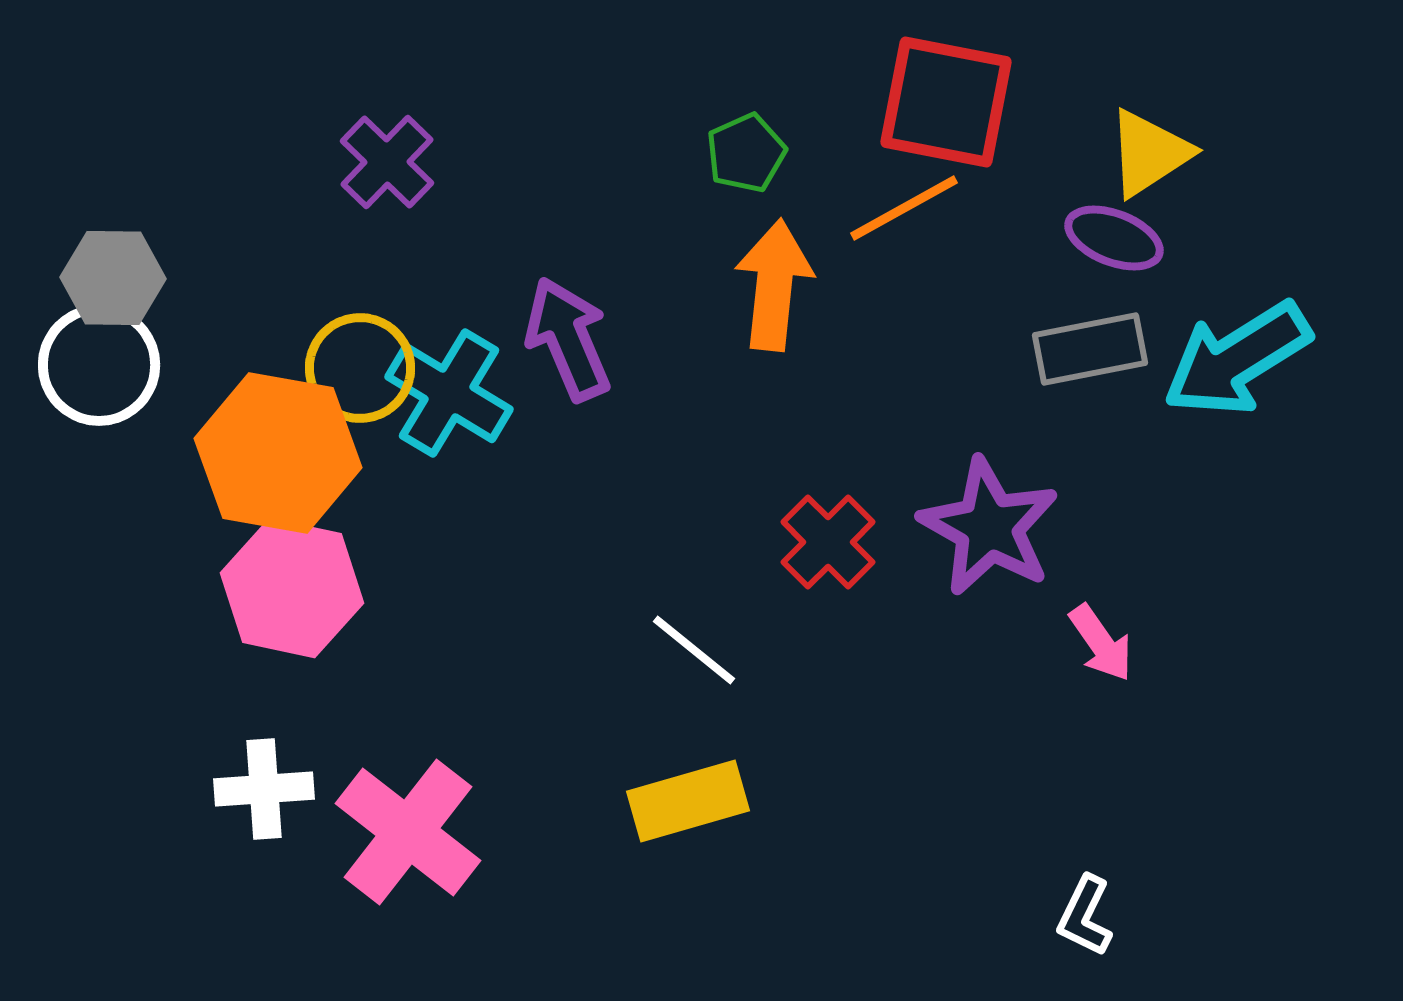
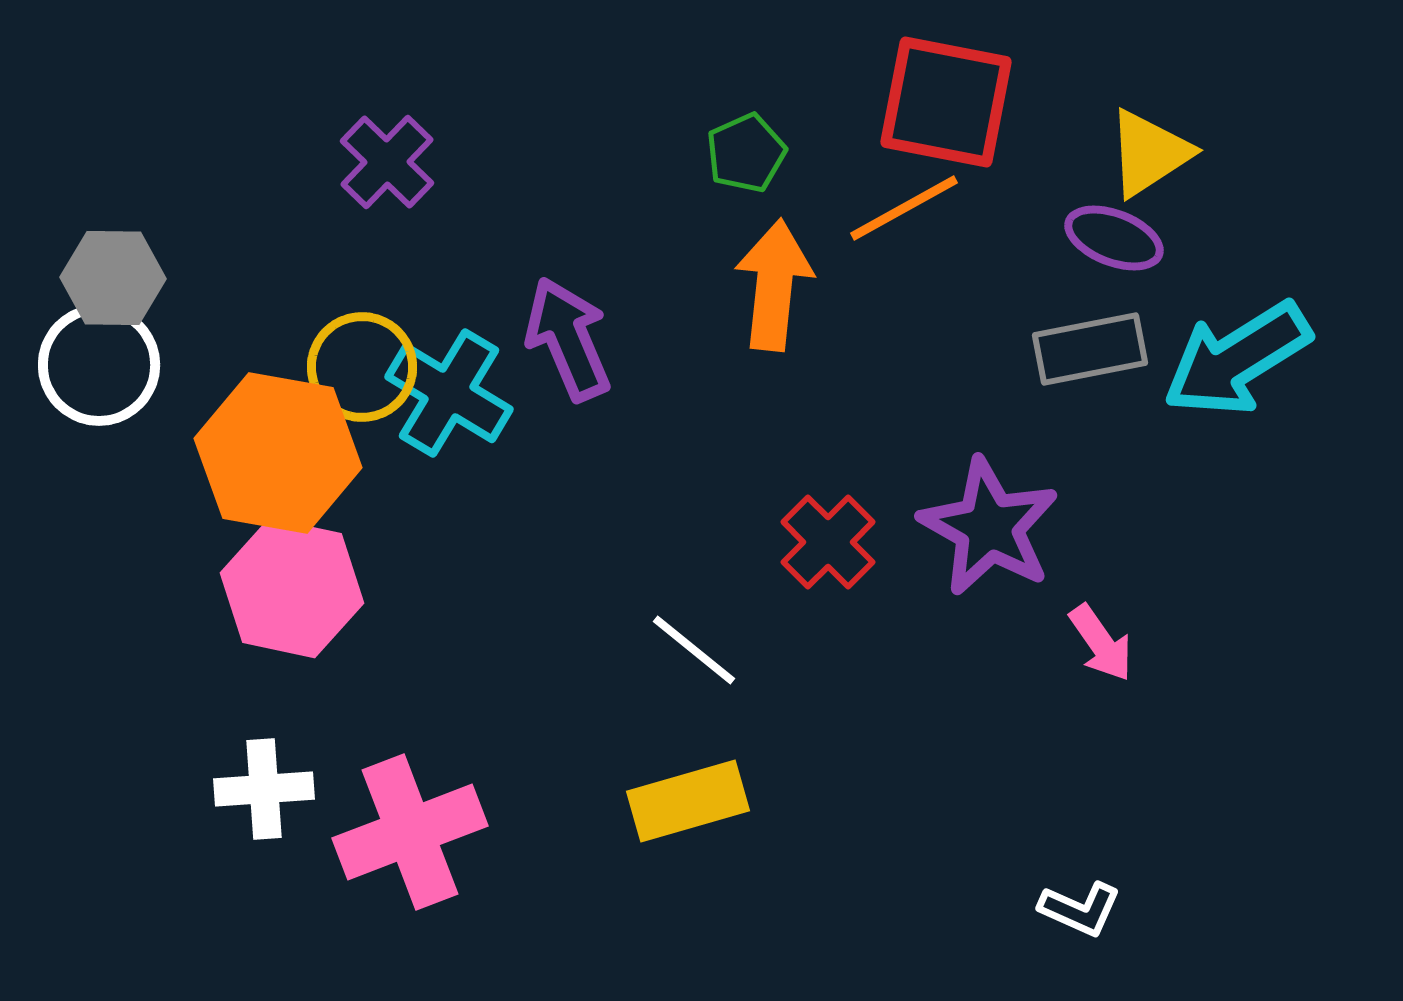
yellow circle: moved 2 px right, 1 px up
pink cross: moved 2 px right; rotated 31 degrees clockwise
white L-shape: moved 5 px left, 7 px up; rotated 92 degrees counterclockwise
